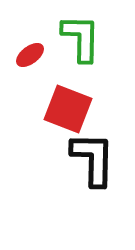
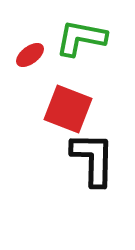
green L-shape: rotated 80 degrees counterclockwise
